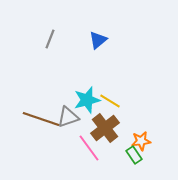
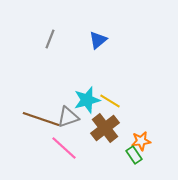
pink line: moved 25 px left; rotated 12 degrees counterclockwise
